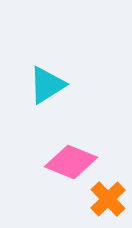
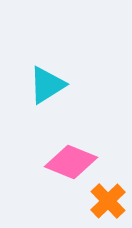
orange cross: moved 2 px down
